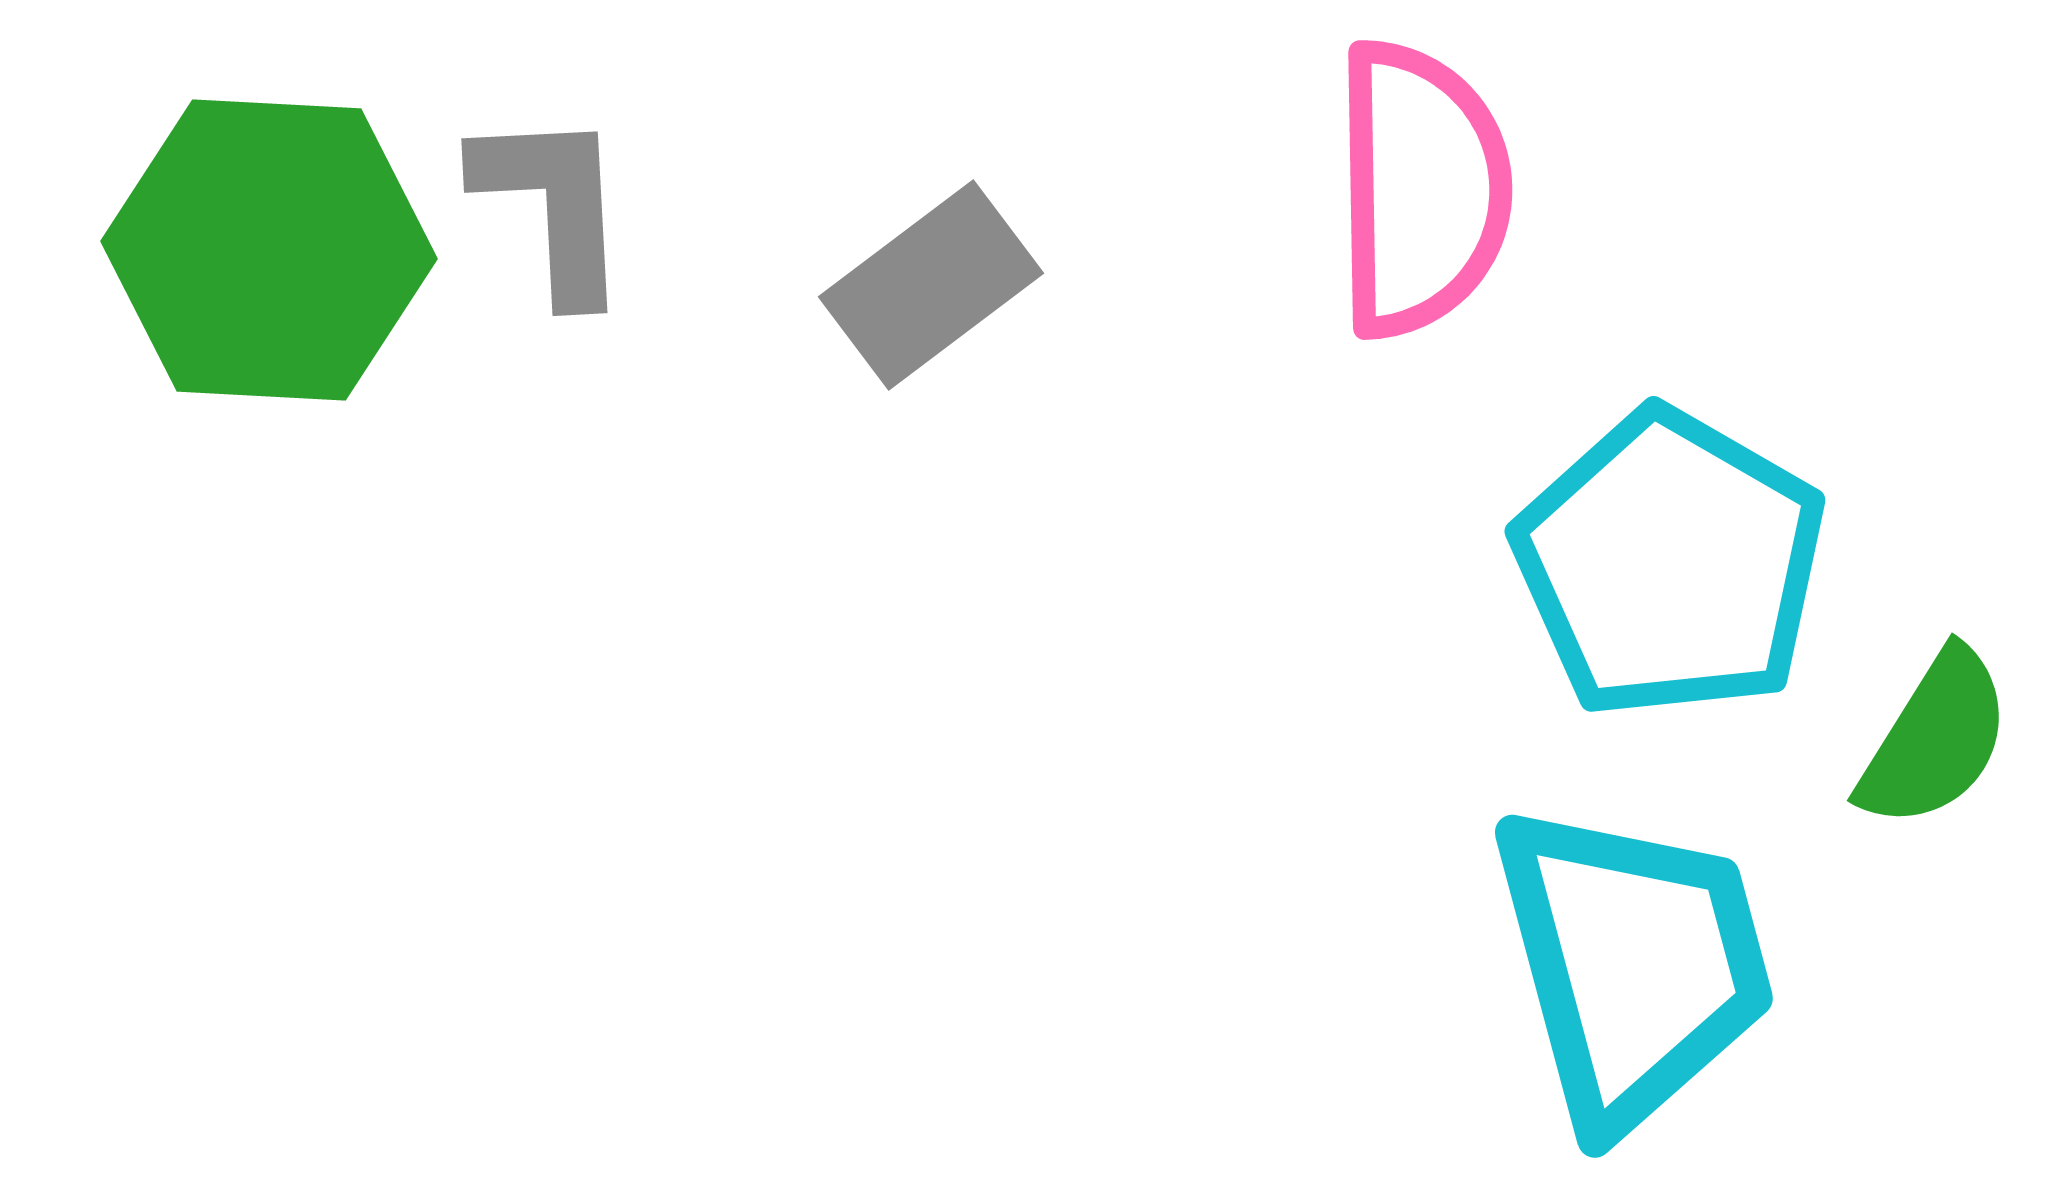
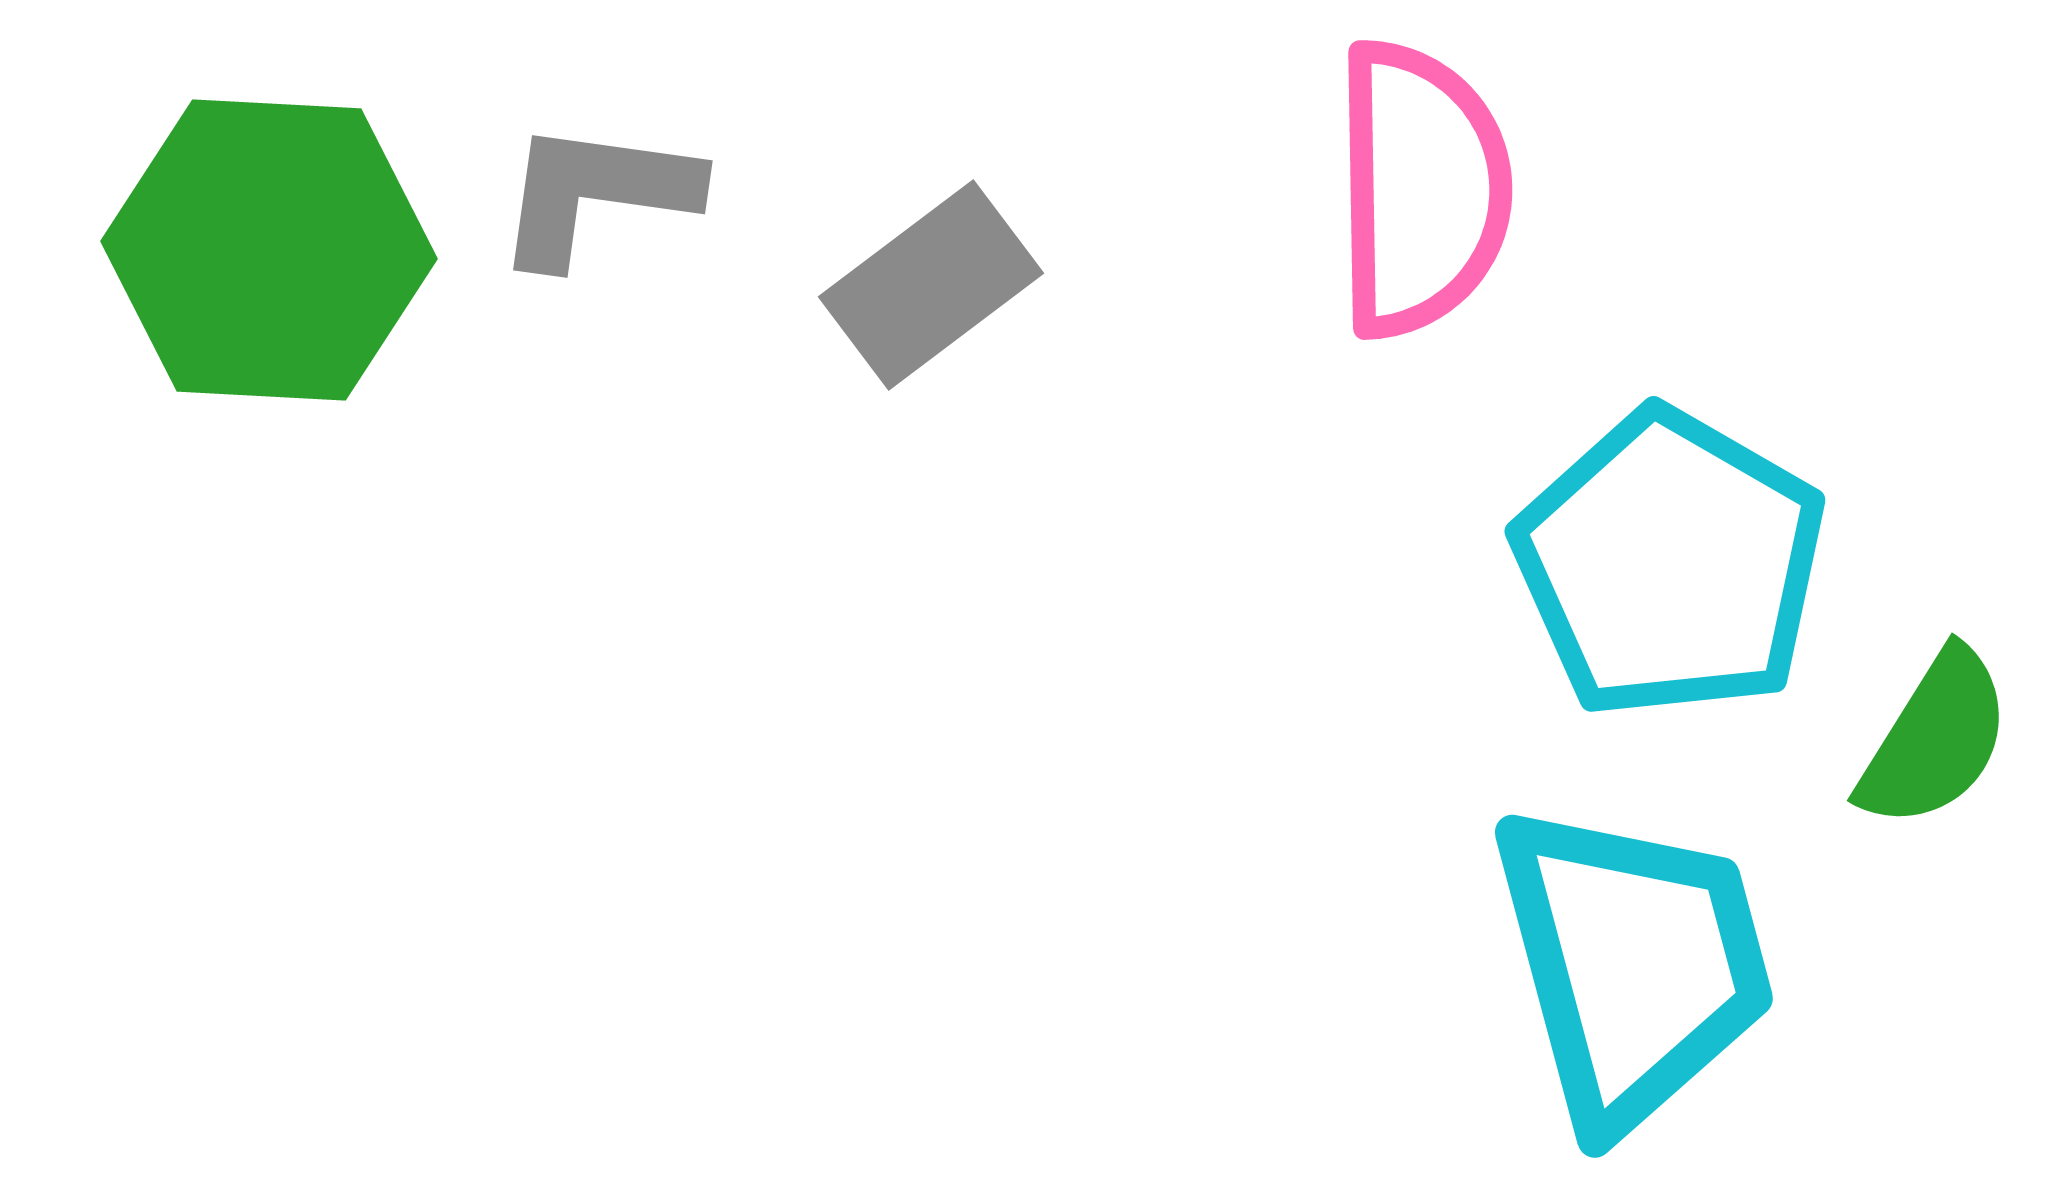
gray L-shape: moved 43 px right, 12 px up; rotated 79 degrees counterclockwise
